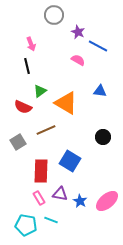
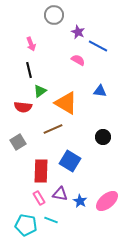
black line: moved 2 px right, 4 px down
red semicircle: rotated 18 degrees counterclockwise
brown line: moved 7 px right, 1 px up
